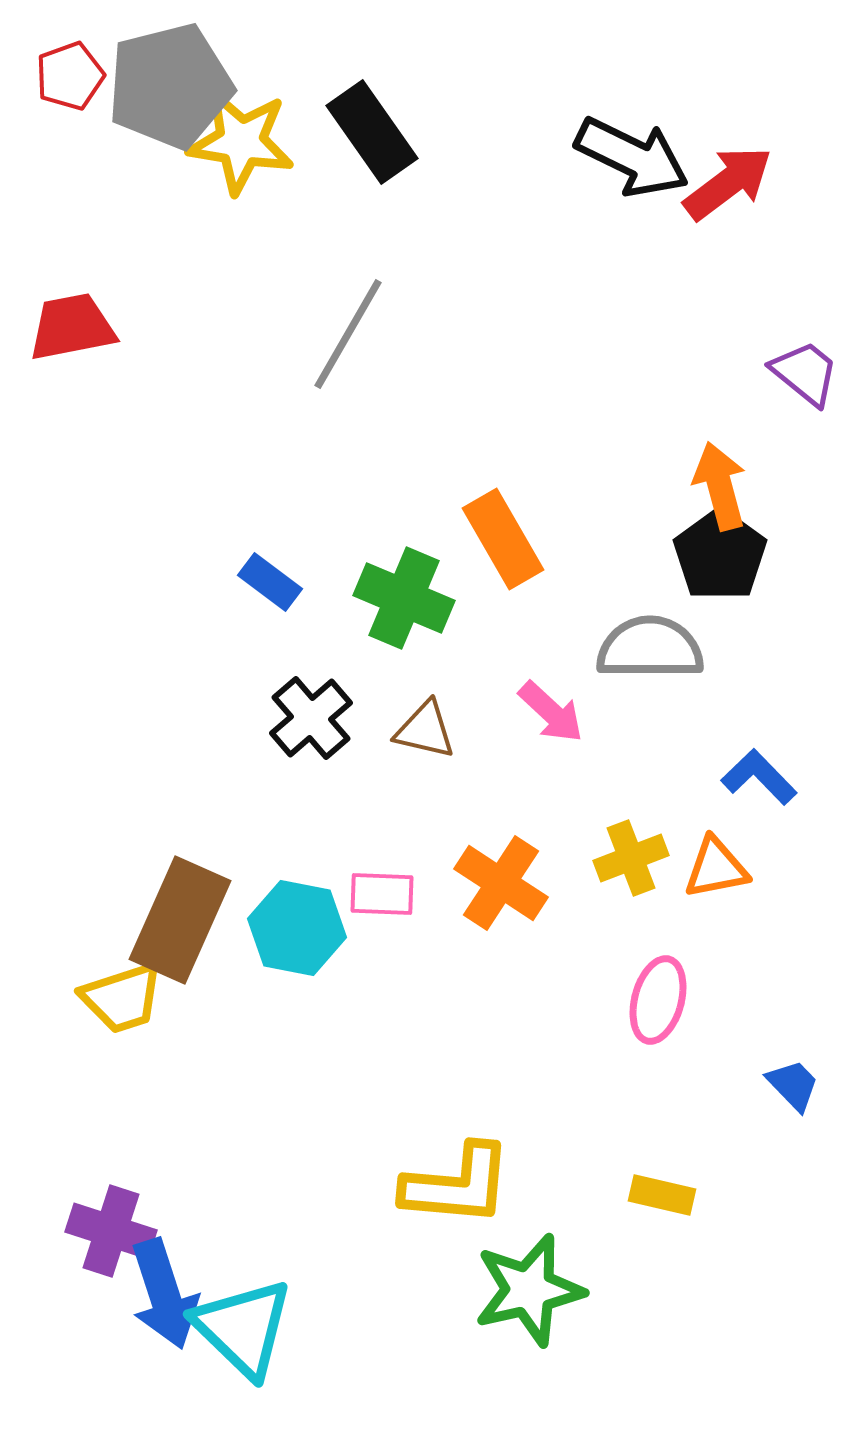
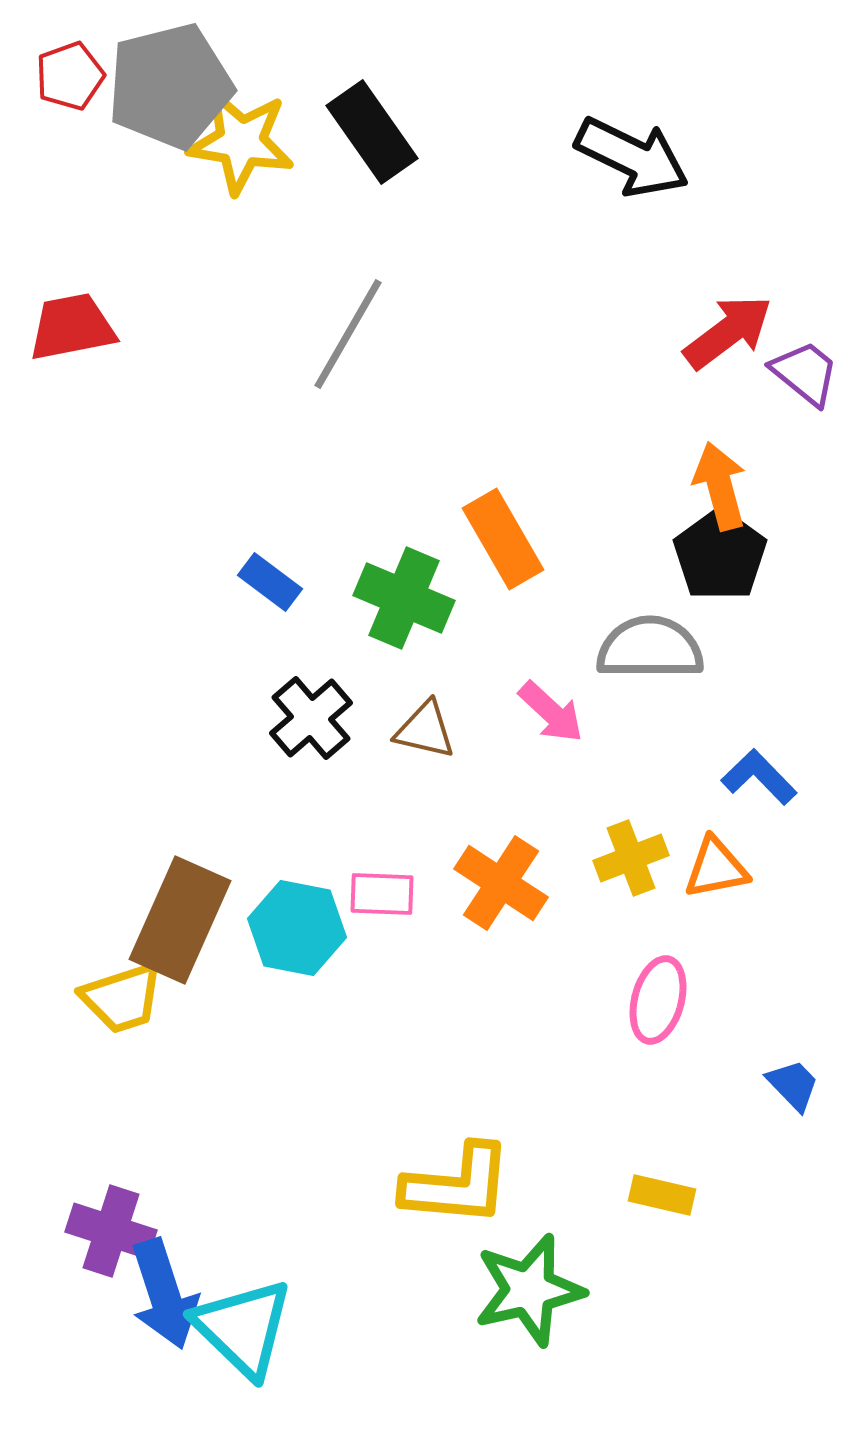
red arrow: moved 149 px down
